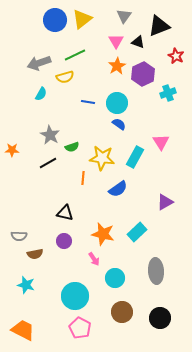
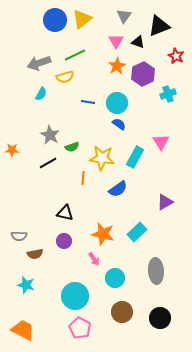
cyan cross at (168, 93): moved 1 px down
